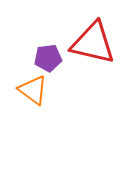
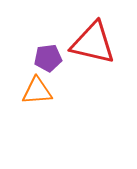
orange triangle: moved 4 px right, 1 px down; rotated 40 degrees counterclockwise
